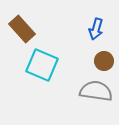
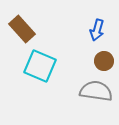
blue arrow: moved 1 px right, 1 px down
cyan square: moved 2 px left, 1 px down
